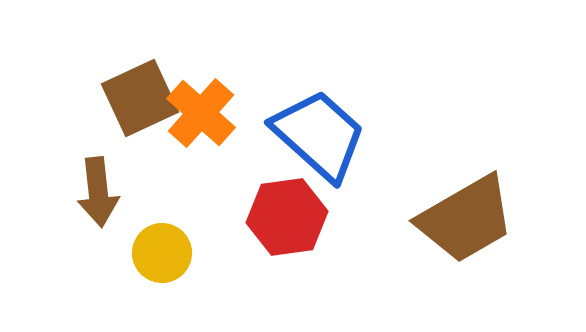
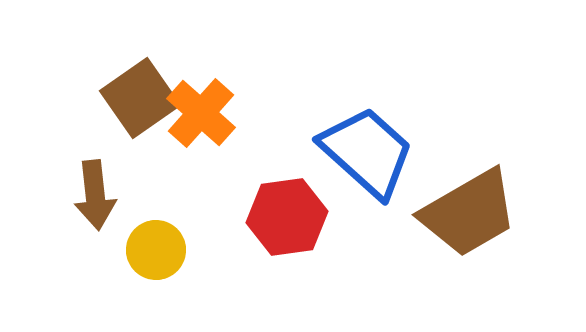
brown square: rotated 10 degrees counterclockwise
blue trapezoid: moved 48 px right, 17 px down
brown arrow: moved 3 px left, 3 px down
brown trapezoid: moved 3 px right, 6 px up
yellow circle: moved 6 px left, 3 px up
